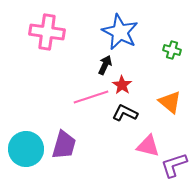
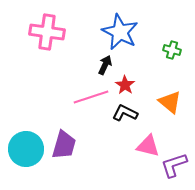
red star: moved 3 px right
